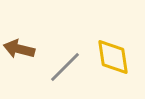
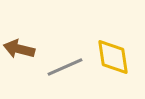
gray line: rotated 21 degrees clockwise
